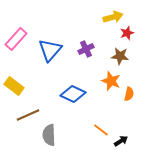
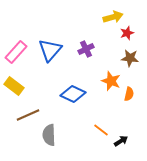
pink rectangle: moved 13 px down
brown star: moved 10 px right, 2 px down
